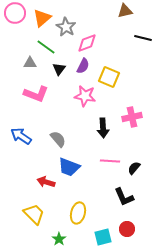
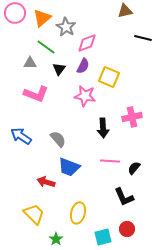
green star: moved 3 px left
